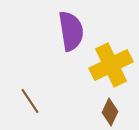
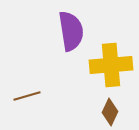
yellow cross: rotated 21 degrees clockwise
brown line: moved 3 px left, 5 px up; rotated 72 degrees counterclockwise
